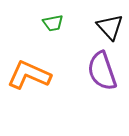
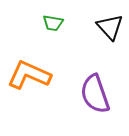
green trapezoid: rotated 20 degrees clockwise
purple semicircle: moved 7 px left, 23 px down
